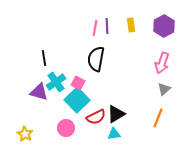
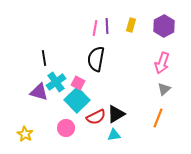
yellow rectangle: rotated 24 degrees clockwise
cyan triangle: moved 1 px down
